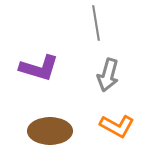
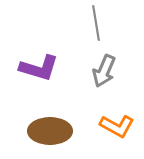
gray arrow: moved 4 px left, 4 px up; rotated 8 degrees clockwise
